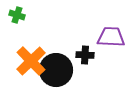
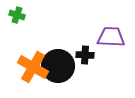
orange cross: moved 2 px right, 6 px down; rotated 16 degrees counterclockwise
black circle: moved 2 px right, 4 px up
